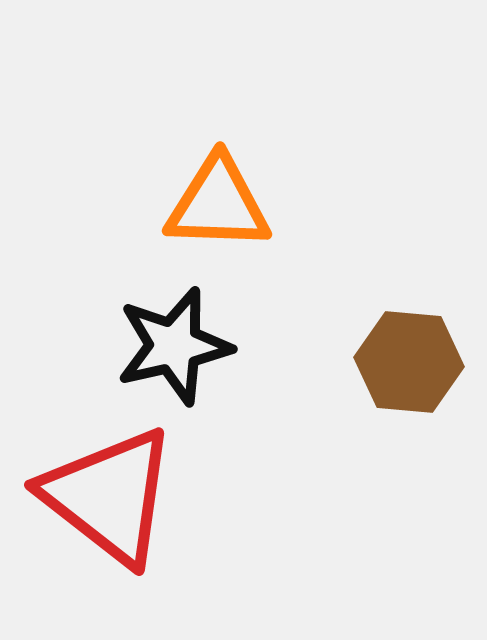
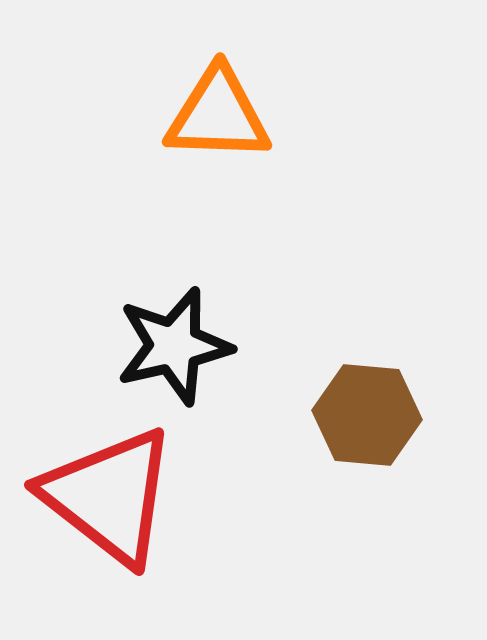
orange triangle: moved 89 px up
brown hexagon: moved 42 px left, 53 px down
